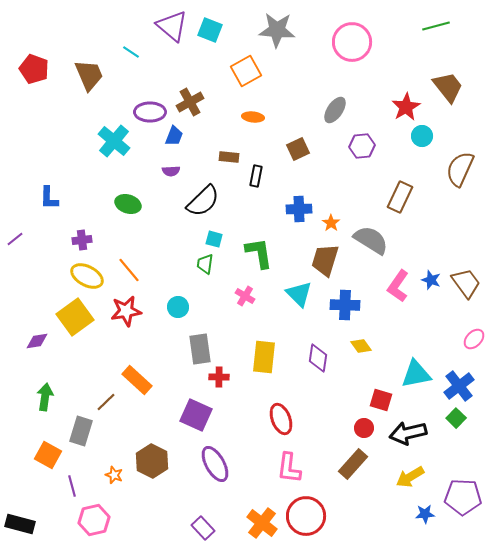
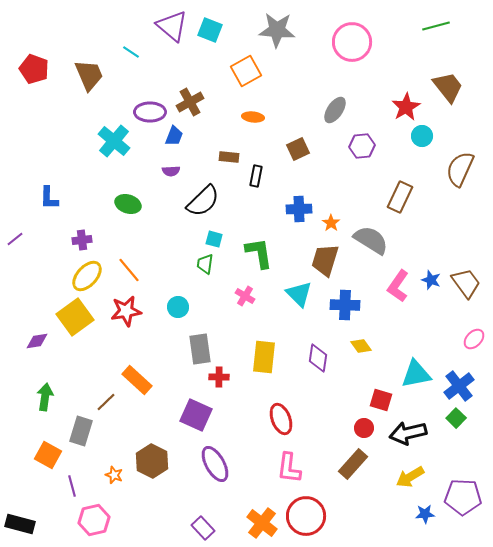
yellow ellipse at (87, 276): rotated 76 degrees counterclockwise
